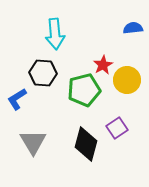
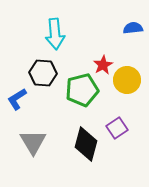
green pentagon: moved 2 px left
